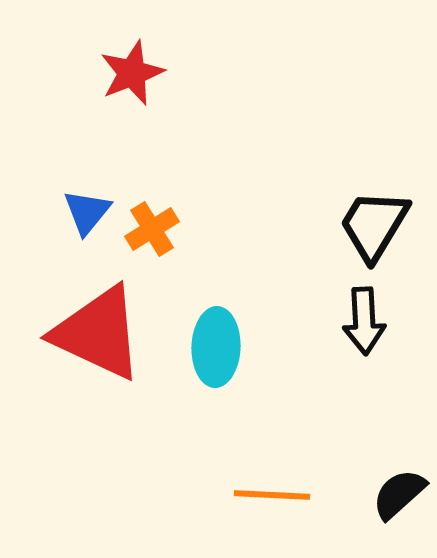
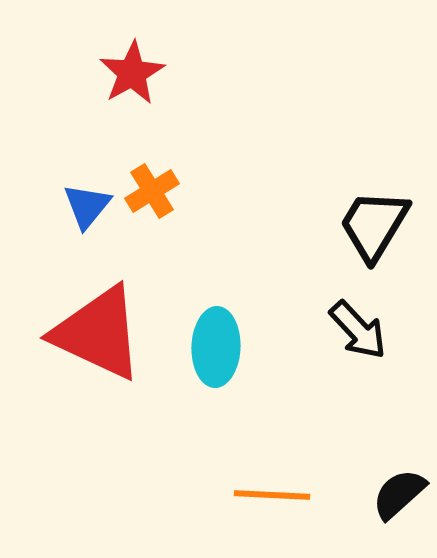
red star: rotated 8 degrees counterclockwise
blue triangle: moved 6 px up
orange cross: moved 38 px up
black arrow: moved 6 px left, 9 px down; rotated 40 degrees counterclockwise
